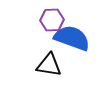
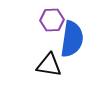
blue semicircle: moved 1 px down; rotated 78 degrees clockwise
